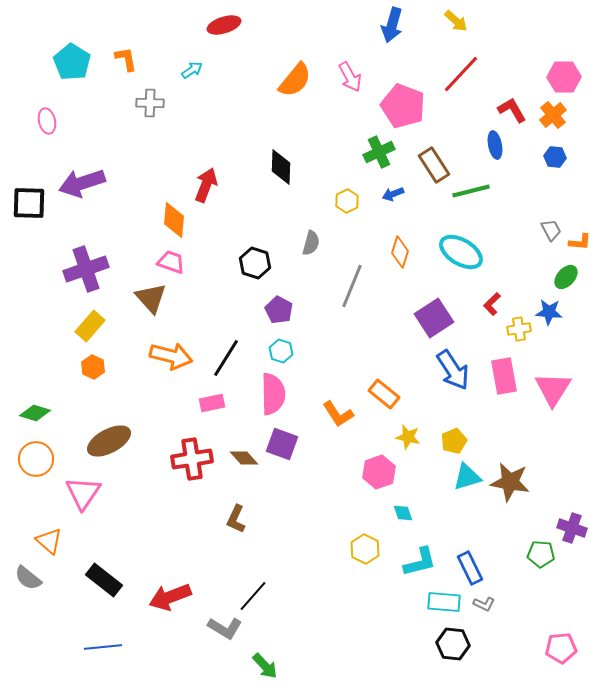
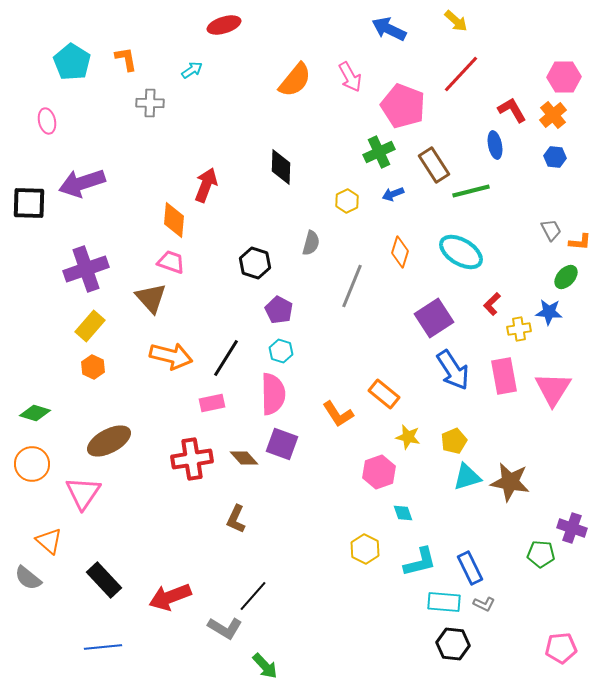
blue arrow at (392, 25): moved 3 px left, 4 px down; rotated 100 degrees clockwise
orange circle at (36, 459): moved 4 px left, 5 px down
black rectangle at (104, 580): rotated 9 degrees clockwise
